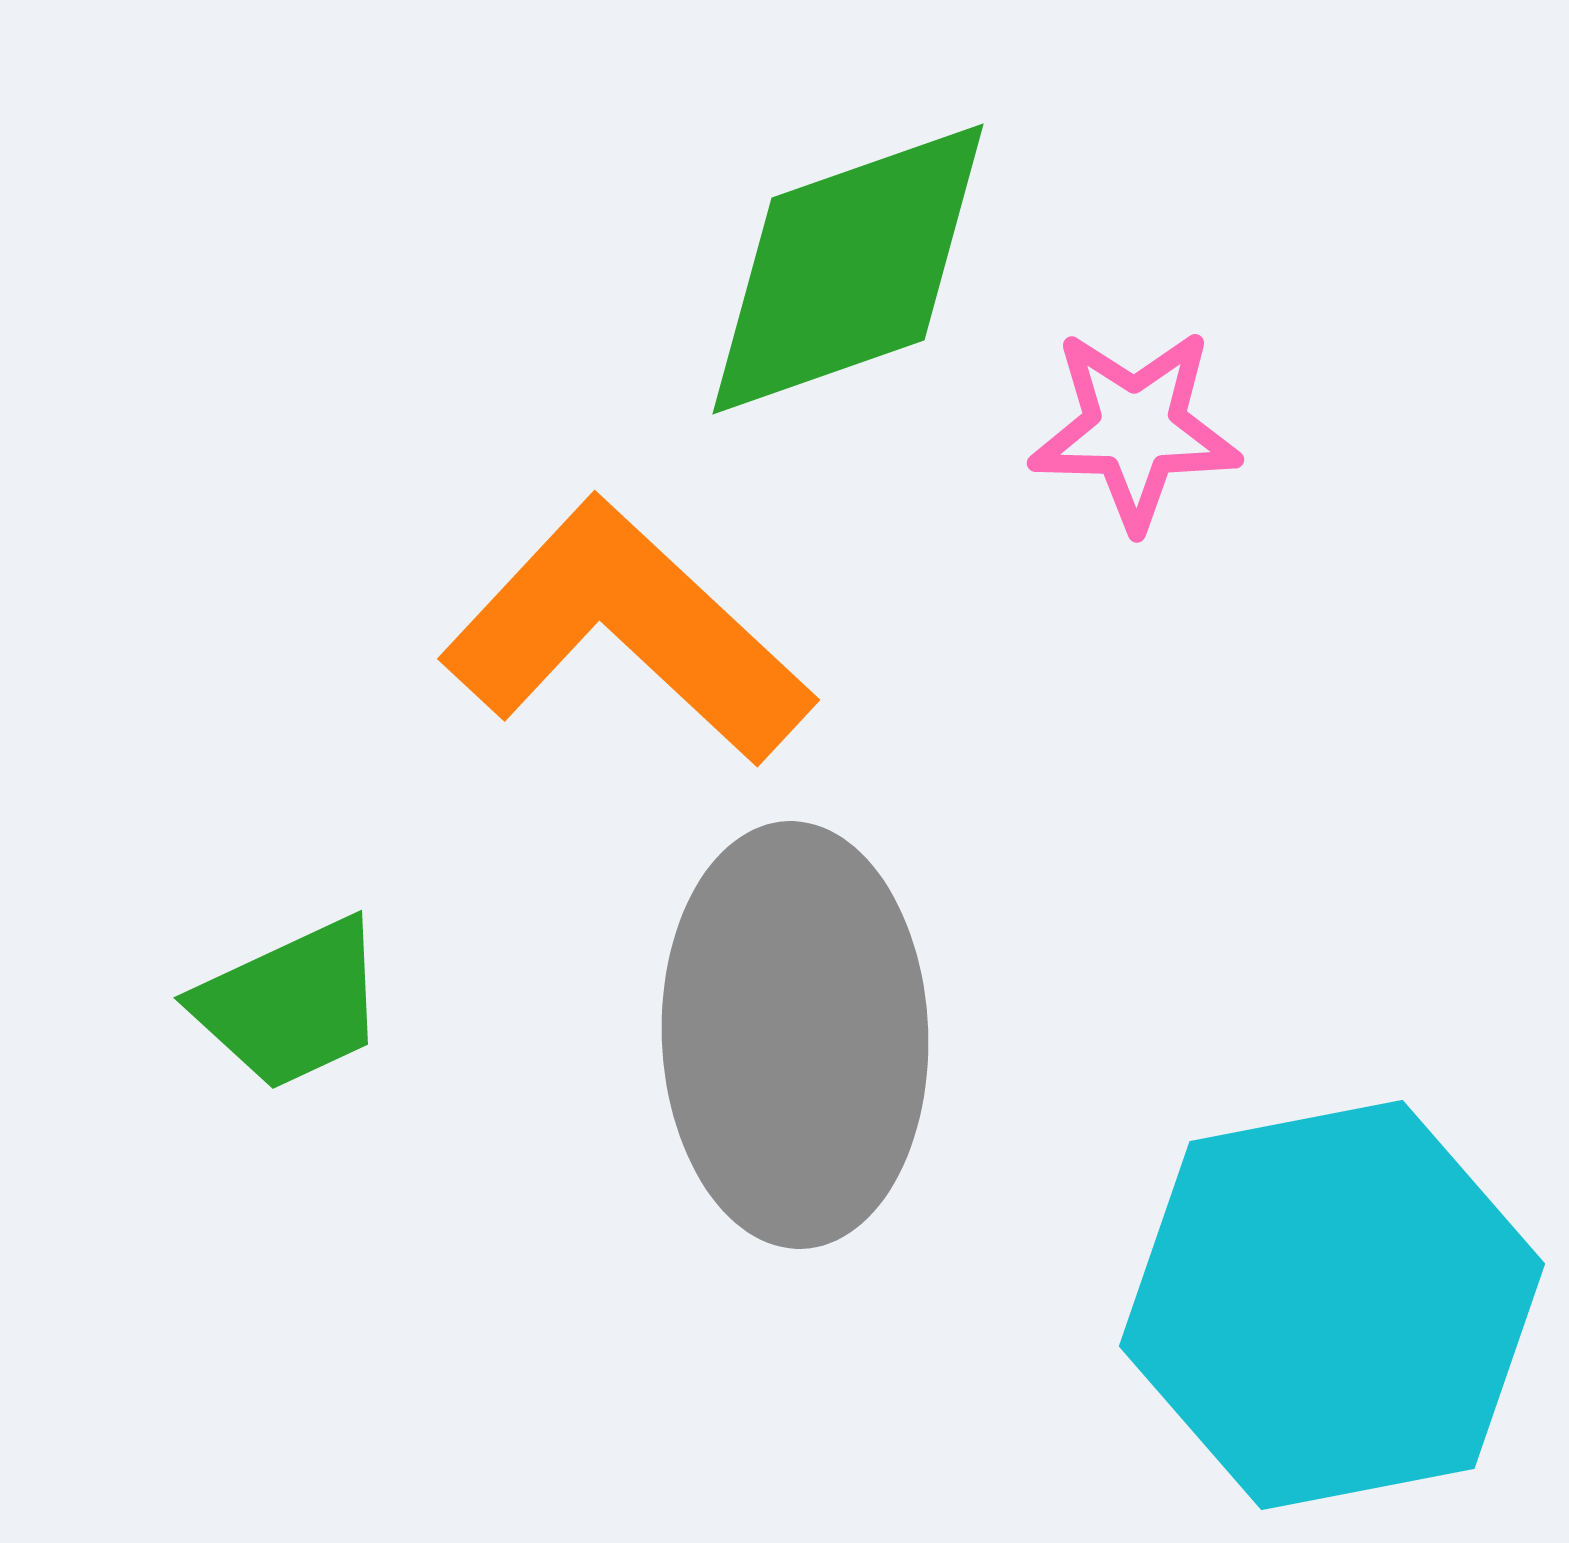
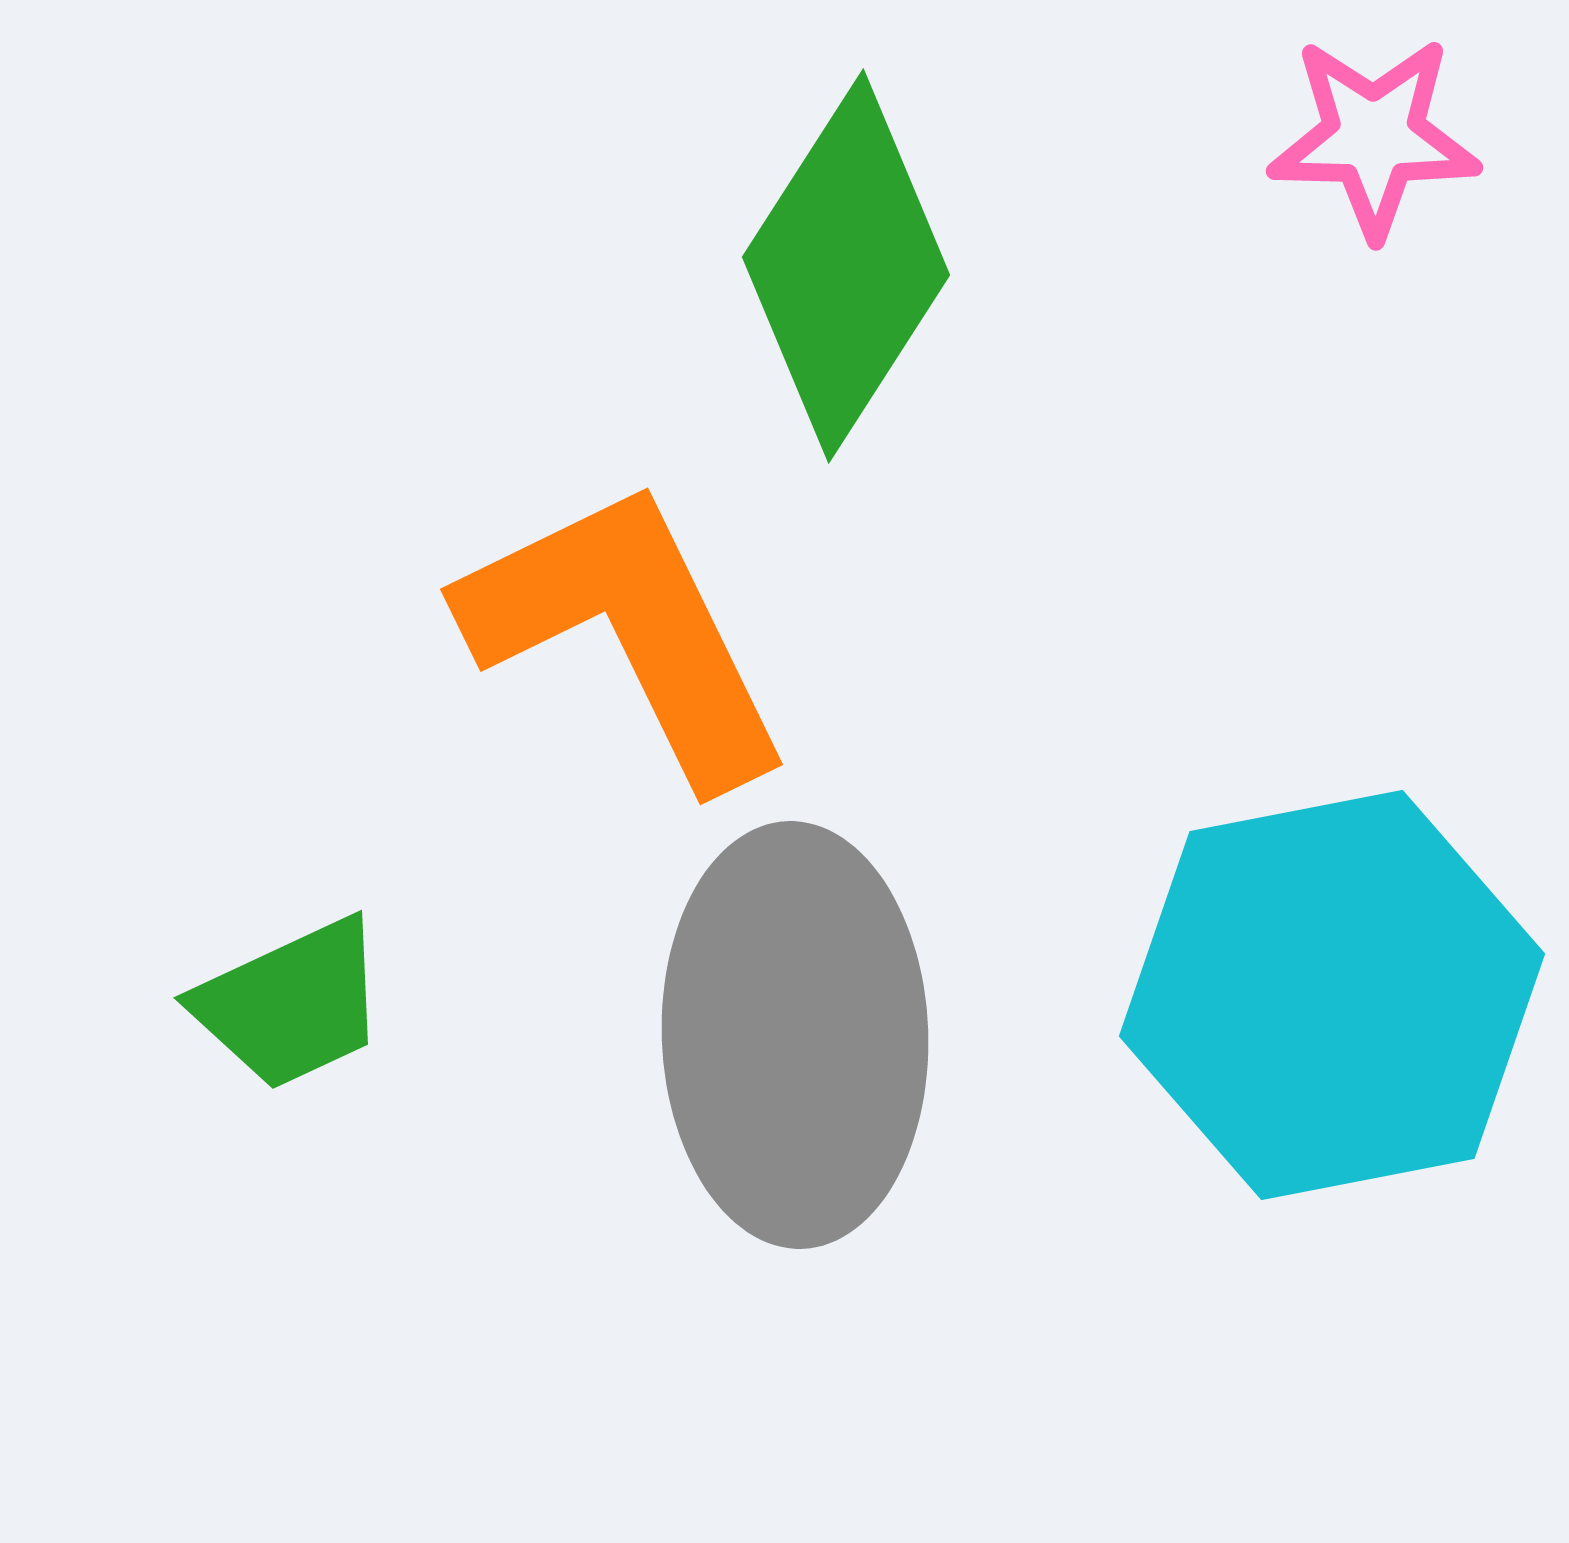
green diamond: moved 2 px left, 3 px up; rotated 38 degrees counterclockwise
pink star: moved 239 px right, 292 px up
orange L-shape: rotated 21 degrees clockwise
cyan hexagon: moved 310 px up
